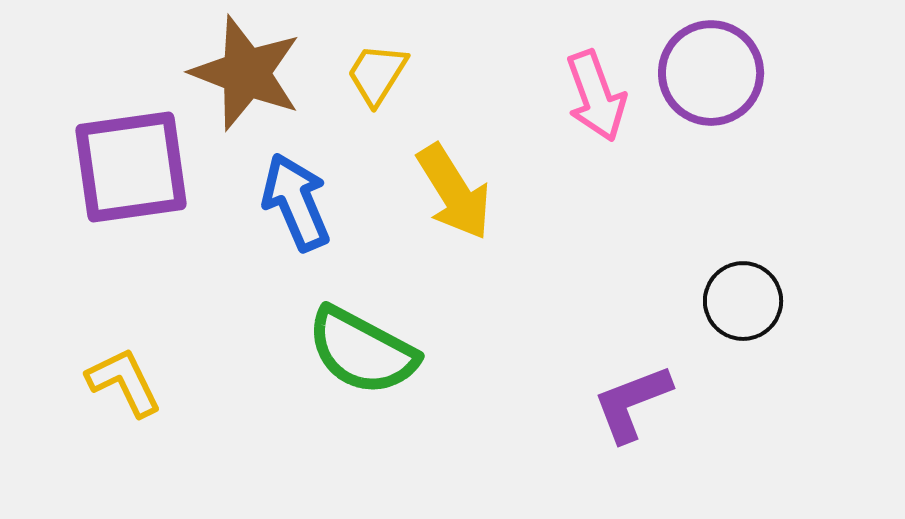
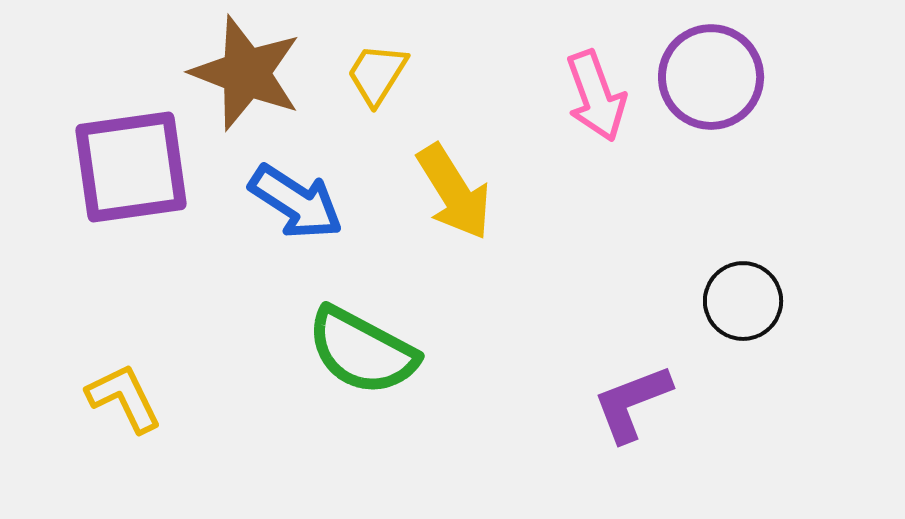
purple circle: moved 4 px down
blue arrow: rotated 146 degrees clockwise
yellow L-shape: moved 16 px down
